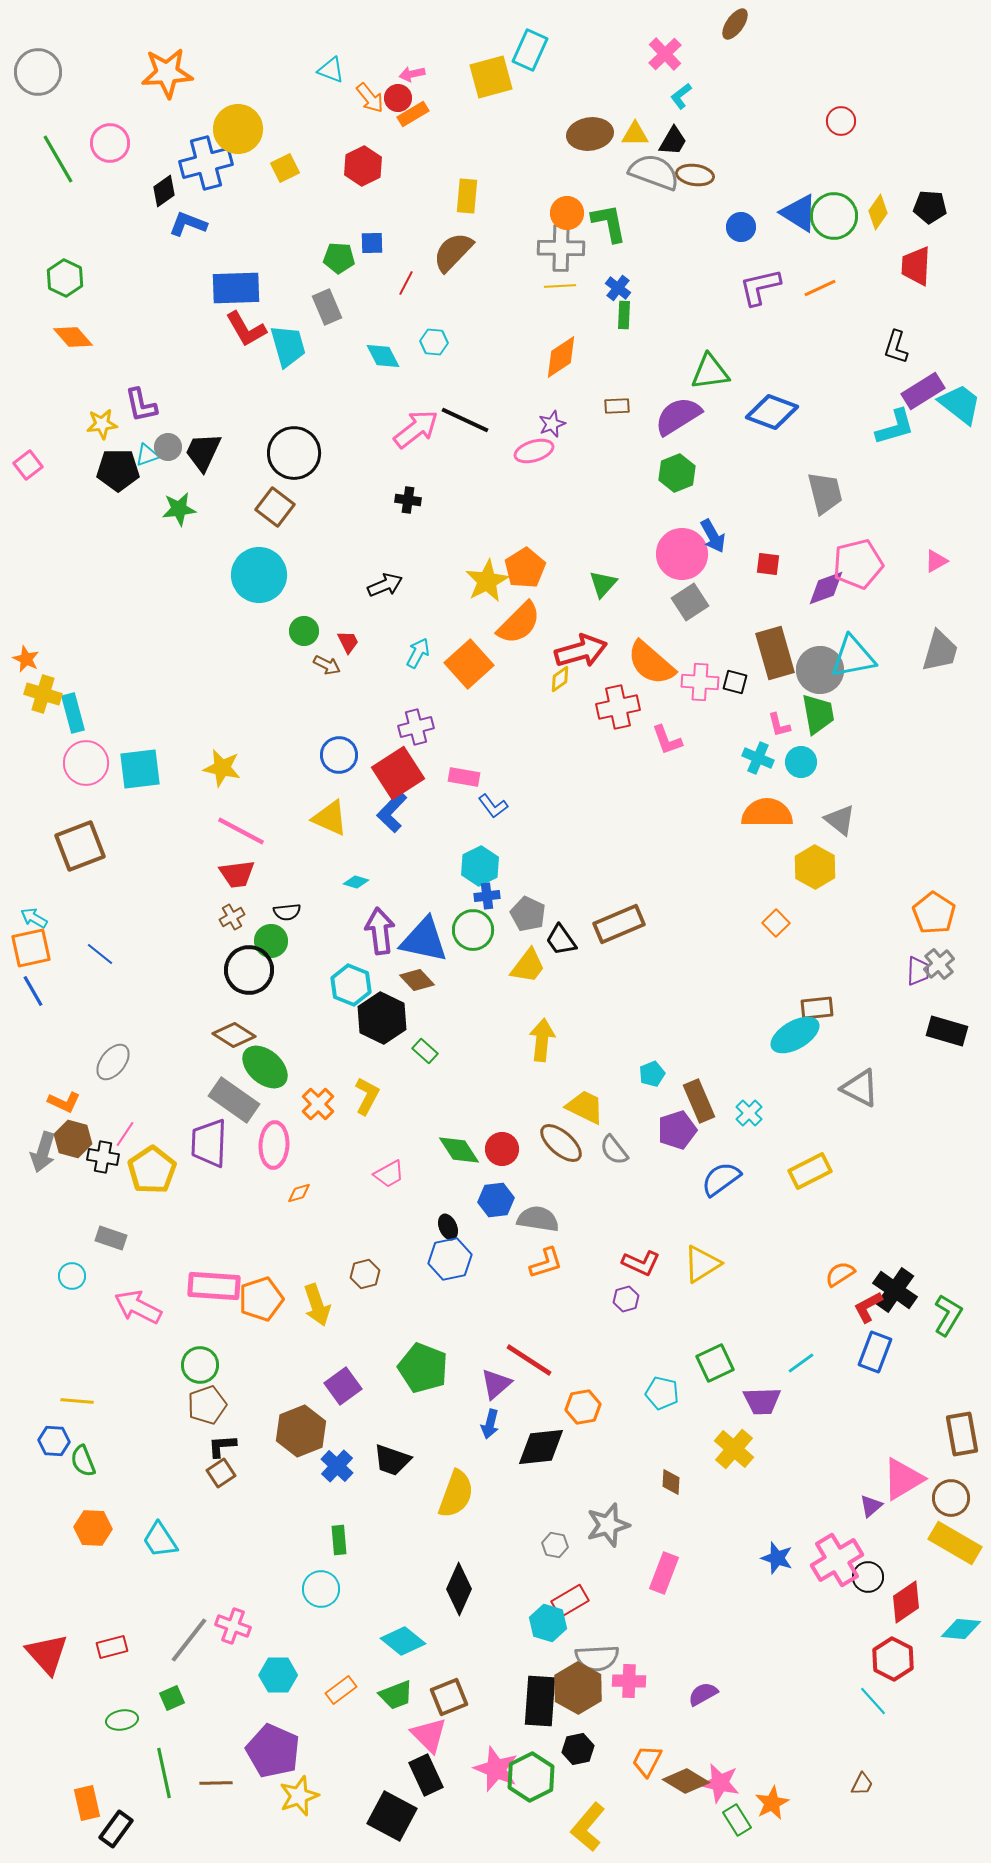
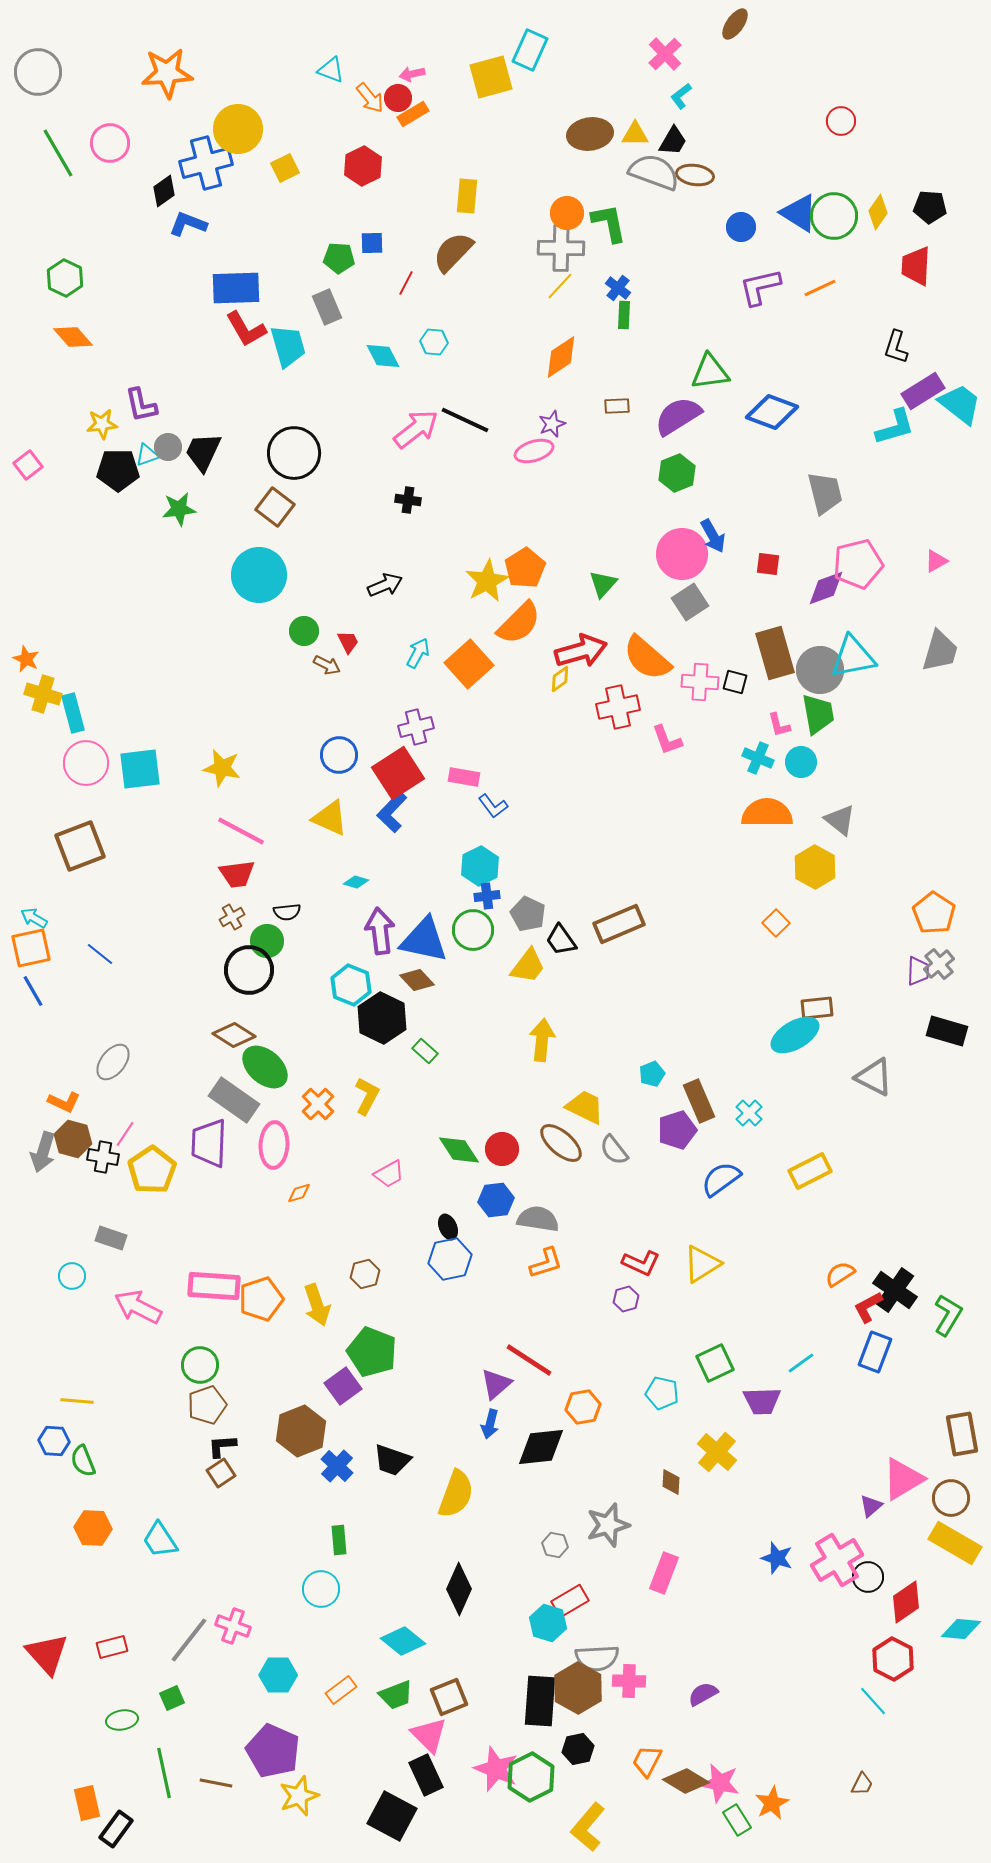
green line at (58, 159): moved 6 px up
yellow line at (560, 286): rotated 44 degrees counterclockwise
orange semicircle at (651, 663): moved 4 px left, 5 px up
green circle at (271, 941): moved 4 px left
gray triangle at (860, 1088): moved 14 px right, 11 px up
green pentagon at (423, 1368): moved 51 px left, 16 px up
yellow cross at (734, 1449): moved 17 px left, 3 px down
brown line at (216, 1783): rotated 12 degrees clockwise
